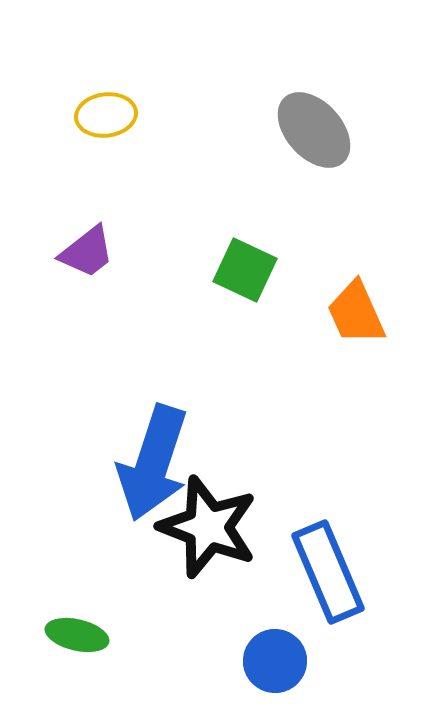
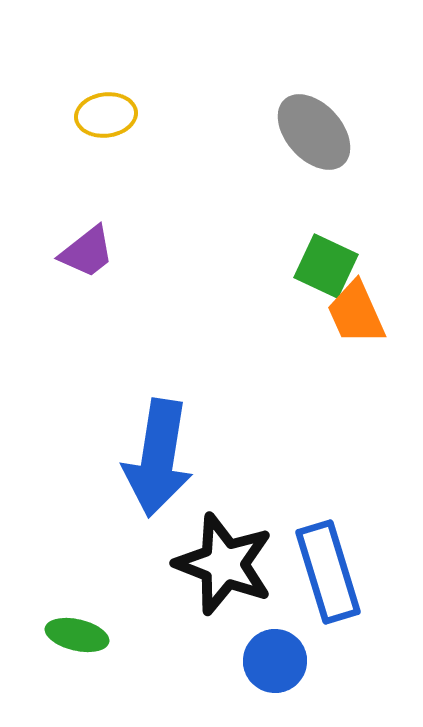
gray ellipse: moved 2 px down
green square: moved 81 px right, 4 px up
blue arrow: moved 5 px right, 5 px up; rotated 9 degrees counterclockwise
black star: moved 16 px right, 37 px down
blue rectangle: rotated 6 degrees clockwise
